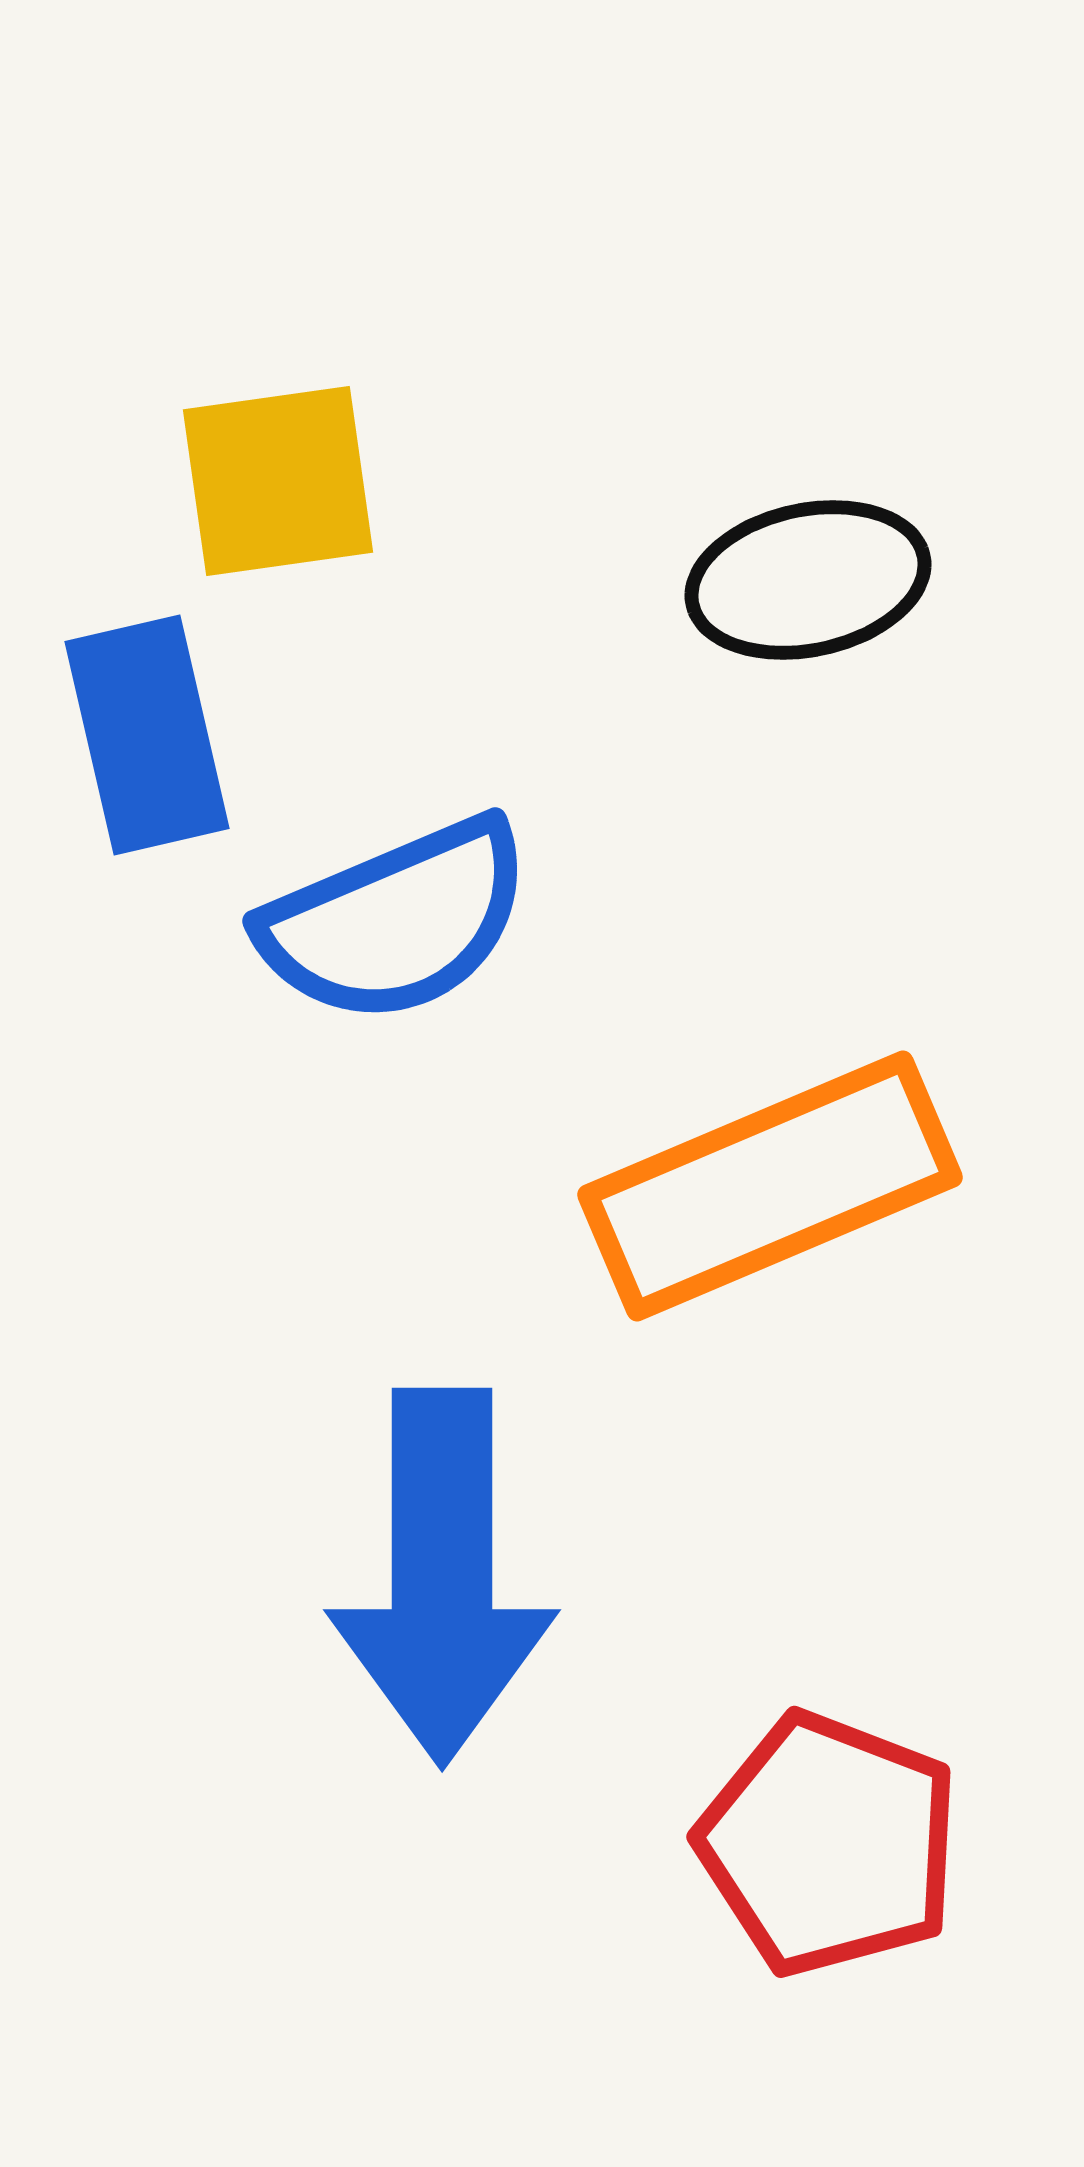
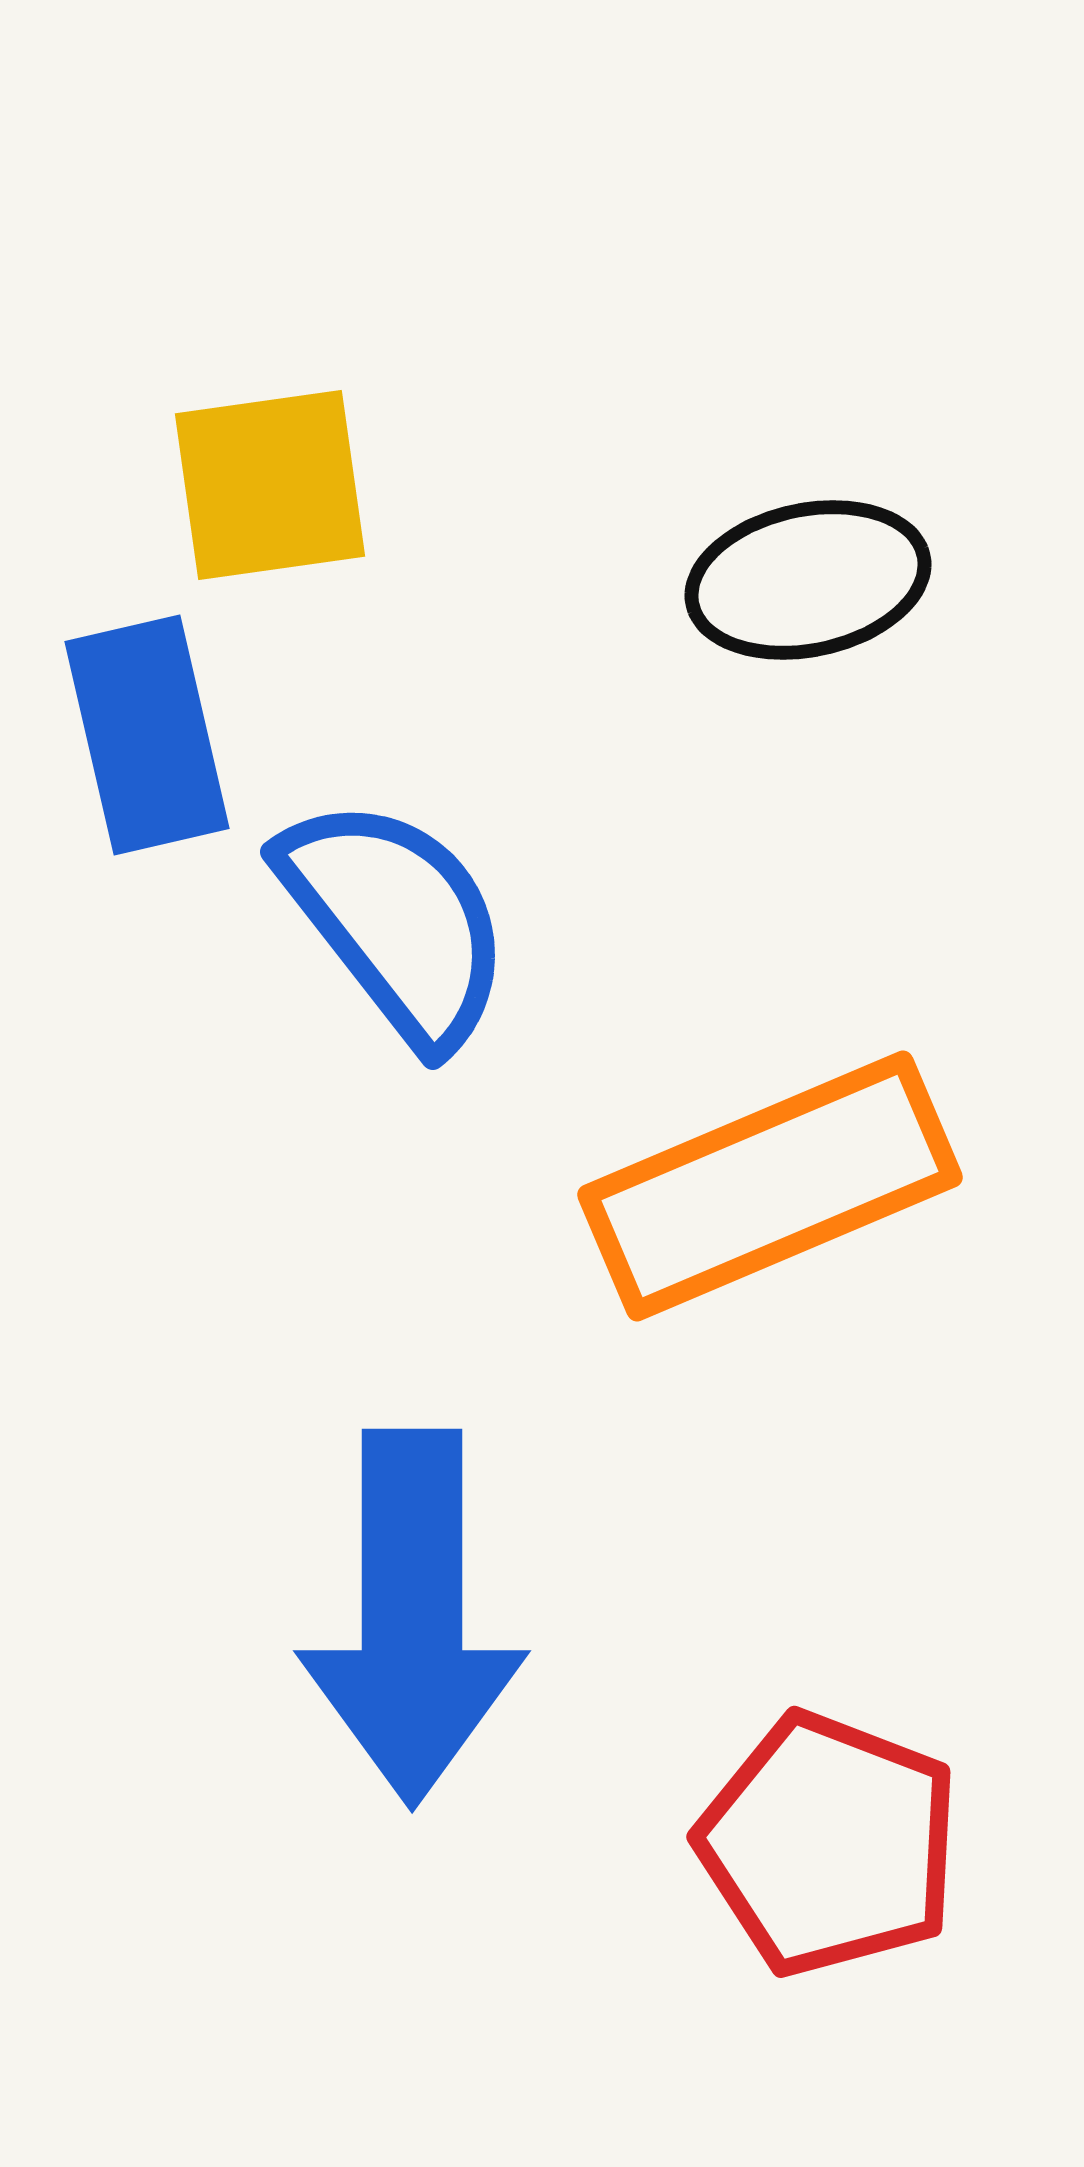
yellow square: moved 8 px left, 4 px down
blue semicircle: rotated 105 degrees counterclockwise
blue arrow: moved 30 px left, 41 px down
